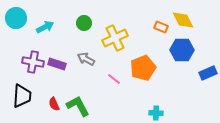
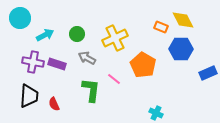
cyan circle: moved 4 px right
green circle: moved 7 px left, 11 px down
cyan arrow: moved 8 px down
blue hexagon: moved 1 px left, 1 px up
gray arrow: moved 1 px right, 1 px up
orange pentagon: moved 3 px up; rotated 20 degrees counterclockwise
black trapezoid: moved 7 px right
green L-shape: moved 13 px right, 16 px up; rotated 35 degrees clockwise
cyan cross: rotated 24 degrees clockwise
